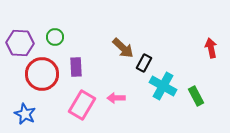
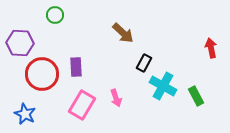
green circle: moved 22 px up
brown arrow: moved 15 px up
pink arrow: rotated 108 degrees counterclockwise
